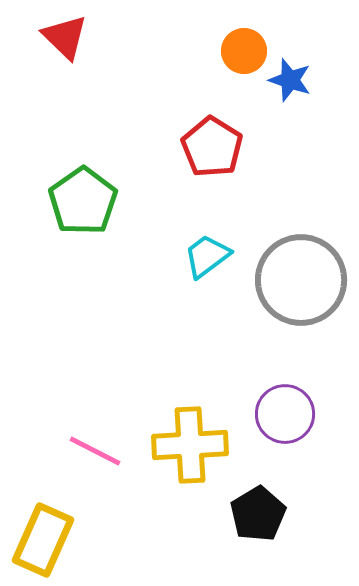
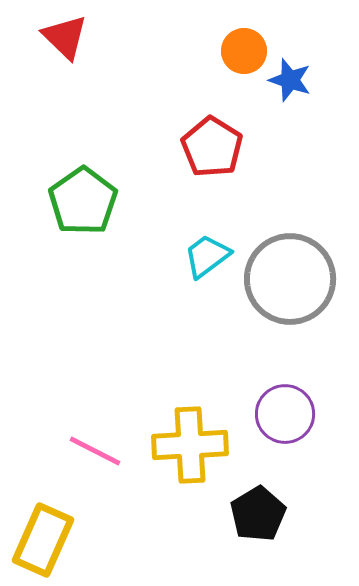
gray circle: moved 11 px left, 1 px up
